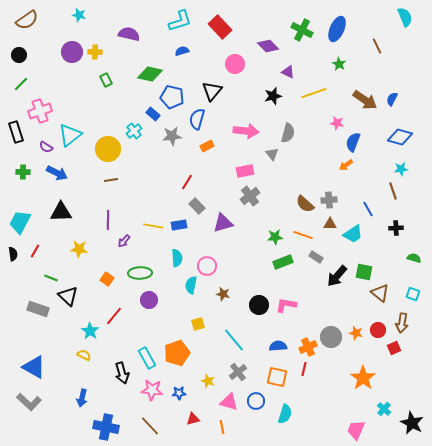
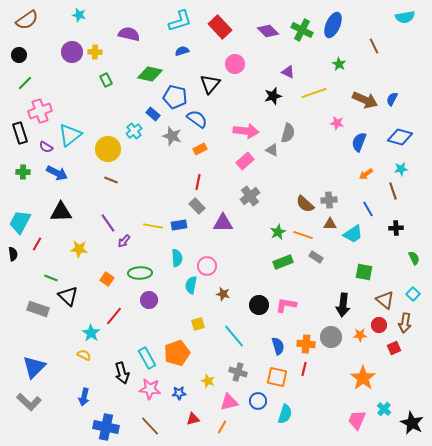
cyan semicircle at (405, 17): rotated 102 degrees clockwise
blue ellipse at (337, 29): moved 4 px left, 4 px up
purple diamond at (268, 46): moved 15 px up
brown line at (377, 46): moved 3 px left
green line at (21, 84): moved 4 px right, 1 px up
black triangle at (212, 91): moved 2 px left, 7 px up
blue pentagon at (172, 97): moved 3 px right
brown arrow at (365, 100): rotated 10 degrees counterclockwise
blue semicircle at (197, 119): rotated 110 degrees clockwise
black rectangle at (16, 132): moved 4 px right, 1 px down
gray star at (172, 136): rotated 24 degrees clockwise
blue semicircle at (353, 142): moved 6 px right
orange rectangle at (207, 146): moved 7 px left, 3 px down
gray triangle at (272, 154): moved 4 px up; rotated 24 degrees counterclockwise
orange arrow at (346, 165): moved 20 px right, 9 px down
pink rectangle at (245, 171): moved 10 px up; rotated 30 degrees counterclockwise
brown line at (111, 180): rotated 32 degrees clockwise
red line at (187, 182): moved 11 px right; rotated 21 degrees counterclockwise
purple line at (108, 220): moved 3 px down; rotated 36 degrees counterclockwise
purple triangle at (223, 223): rotated 15 degrees clockwise
green star at (275, 237): moved 3 px right, 5 px up; rotated 21 degrees counterclockwise
red line at (35, 251): moved 2 px right, 7 px up
green semicircle at (414, 258): rotated 48 degrees clockwise
black arrow at (337, 276): moved 6 px right, 29 px down; rotated 35 degrees counterclockwise
brown triangle at (380, 293): moved 5 px right, 7 px down
cyan square at (413, 294): rotated 24 degrees clockwise
brown arrow at (402, 323): moved 3 px right
red circle at (378, 330): moved 1 px right, 5 px up
cyan star at (90, 331): moved 1 px right, 2 px down
orange star at (356, 333): moved 4 px right, 2 px down; rotated 16 degrees counterclockwise
cyan line at (234, 340): moved 4 px up
blue semicircle at (278, 346): rotated 78 degrees clockwise
orange cross at (308, 347): moved 2 px left, 3 px up; rotated 30 degrees clockwise
blue triangle at (34, 367): rotated 45 degrees clockwise
gray cross at (238, 372): rotated 36 degrees counterclockwise
pink star at (152, 390): moved 2 px left, 1 px up
blue arrow at (82, 398): moved 2 px right, 1 px up
blue circle at (256, 401): moved 2 px right
pink triangle at (229, 402): rotated 30 degrees counterclockwise
orange line at (222, 427): rotated 40 degrees clockwise
pink trapezoid at (356, 430): moved 1 px right, 10 px up
